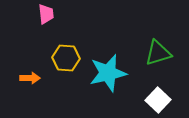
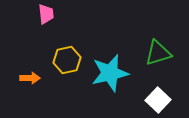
yellow hexagon: moved 1 px right, 2 px down; rotated 16 degrees counterclockwise
cyan star: moved 2 px right
